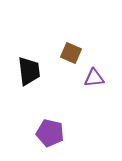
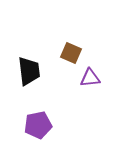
purple triangle: moved 4 px left
purple pentagon: moved 12 px left, 8 px up; rotated 24 degrees counterclockwise
